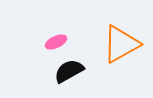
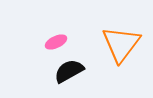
orange triangle: rotated 24 degrees counterclockwise
